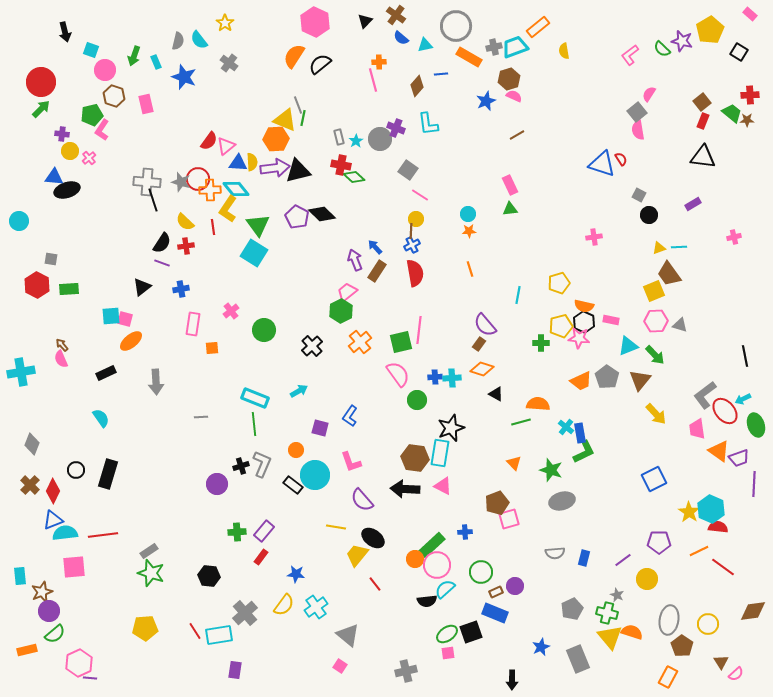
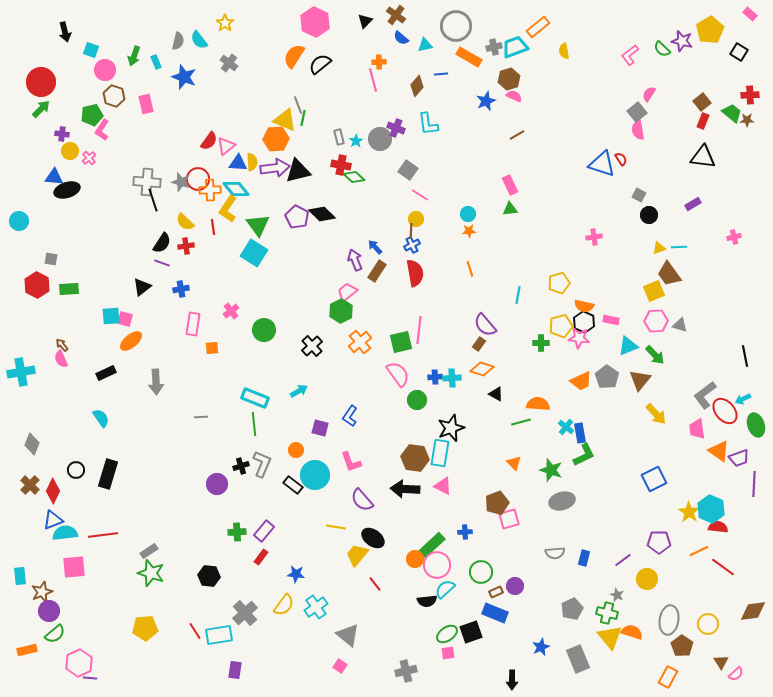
green L-shape at (584, 452): moved 3 px down
